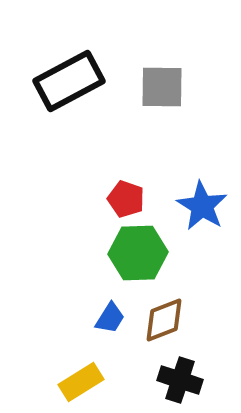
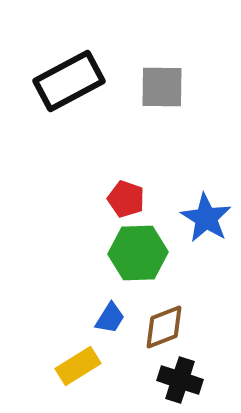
blue star: moved 4 px right, 12 px down
brown diamond: moved 7 px down
yellow rectangle: moved 3 px left, 16 px up
